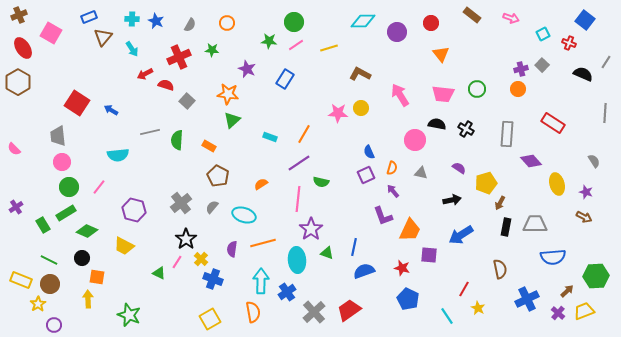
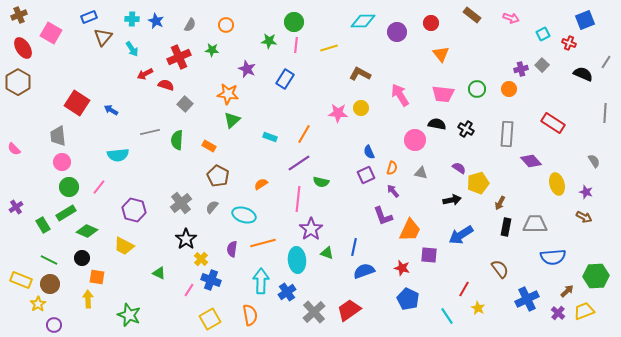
blue square at (585, 20): rotated 30 degrees clockwise
orange circle at (227, 23): moved 1 px left, 2 px down
pink line at (296, 45): rotated 49 degrees counterclockwise
orange circle at (518, 89): moved 9 px left
gray square at (187, 101): moved 2 px left, 3 px down
yellow pentagon at (486, 183): moved 8 px left
pink line at (177, 262): moved 12 px right, 28 px down
brown semicircle at (500, 269): rotated 24 degrees counterclockwise
blue cross at (213, 279): moved 2 px left, 1 px down
orange semicircle at (253, 312): moved 3 px left, 3 px down
